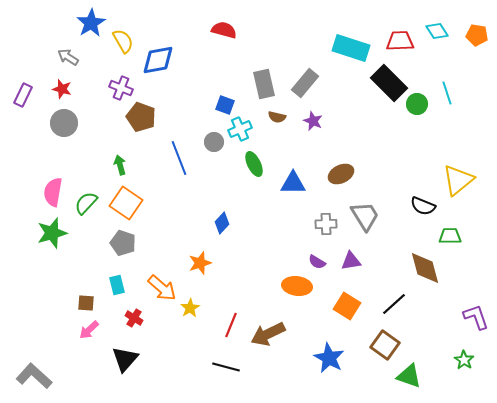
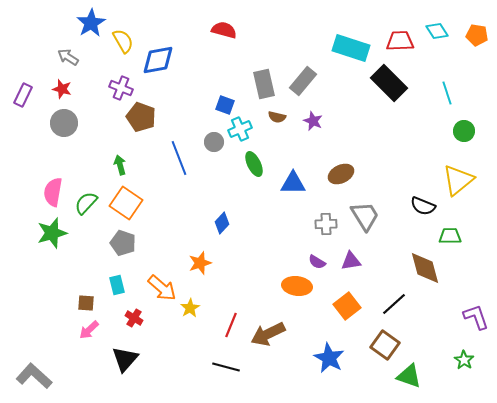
gray rectangle at (305, 83): moved 2 px left, 2 px up
green circle at (417, 104): moved 47 px right, 27 px down
orange square at (347, 306): rotated 20 degrees clockwise
